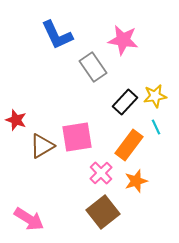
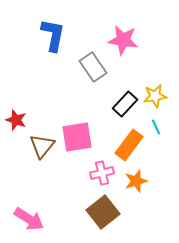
blue L-shape: moved 4 px left; rotated 144 degrees counterclockwise
black rectangle: moved 2 px down
brown triangle: rotated 20 degrees counterclockwise
pink cross: moved 1 px right; rotated 30 degrees clockwise
